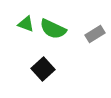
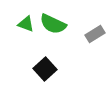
green semicircle: moved 5 px up
black square: moved 2 px right
